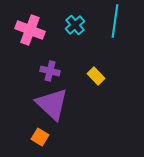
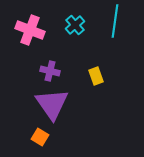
yellow rectangle: rotated 24 degrees clockwise
purple triangle: rotated 12 degrees clockwise
